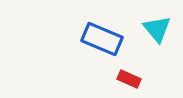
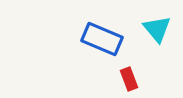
red rectangle: rotated 45 degrees clockwise
